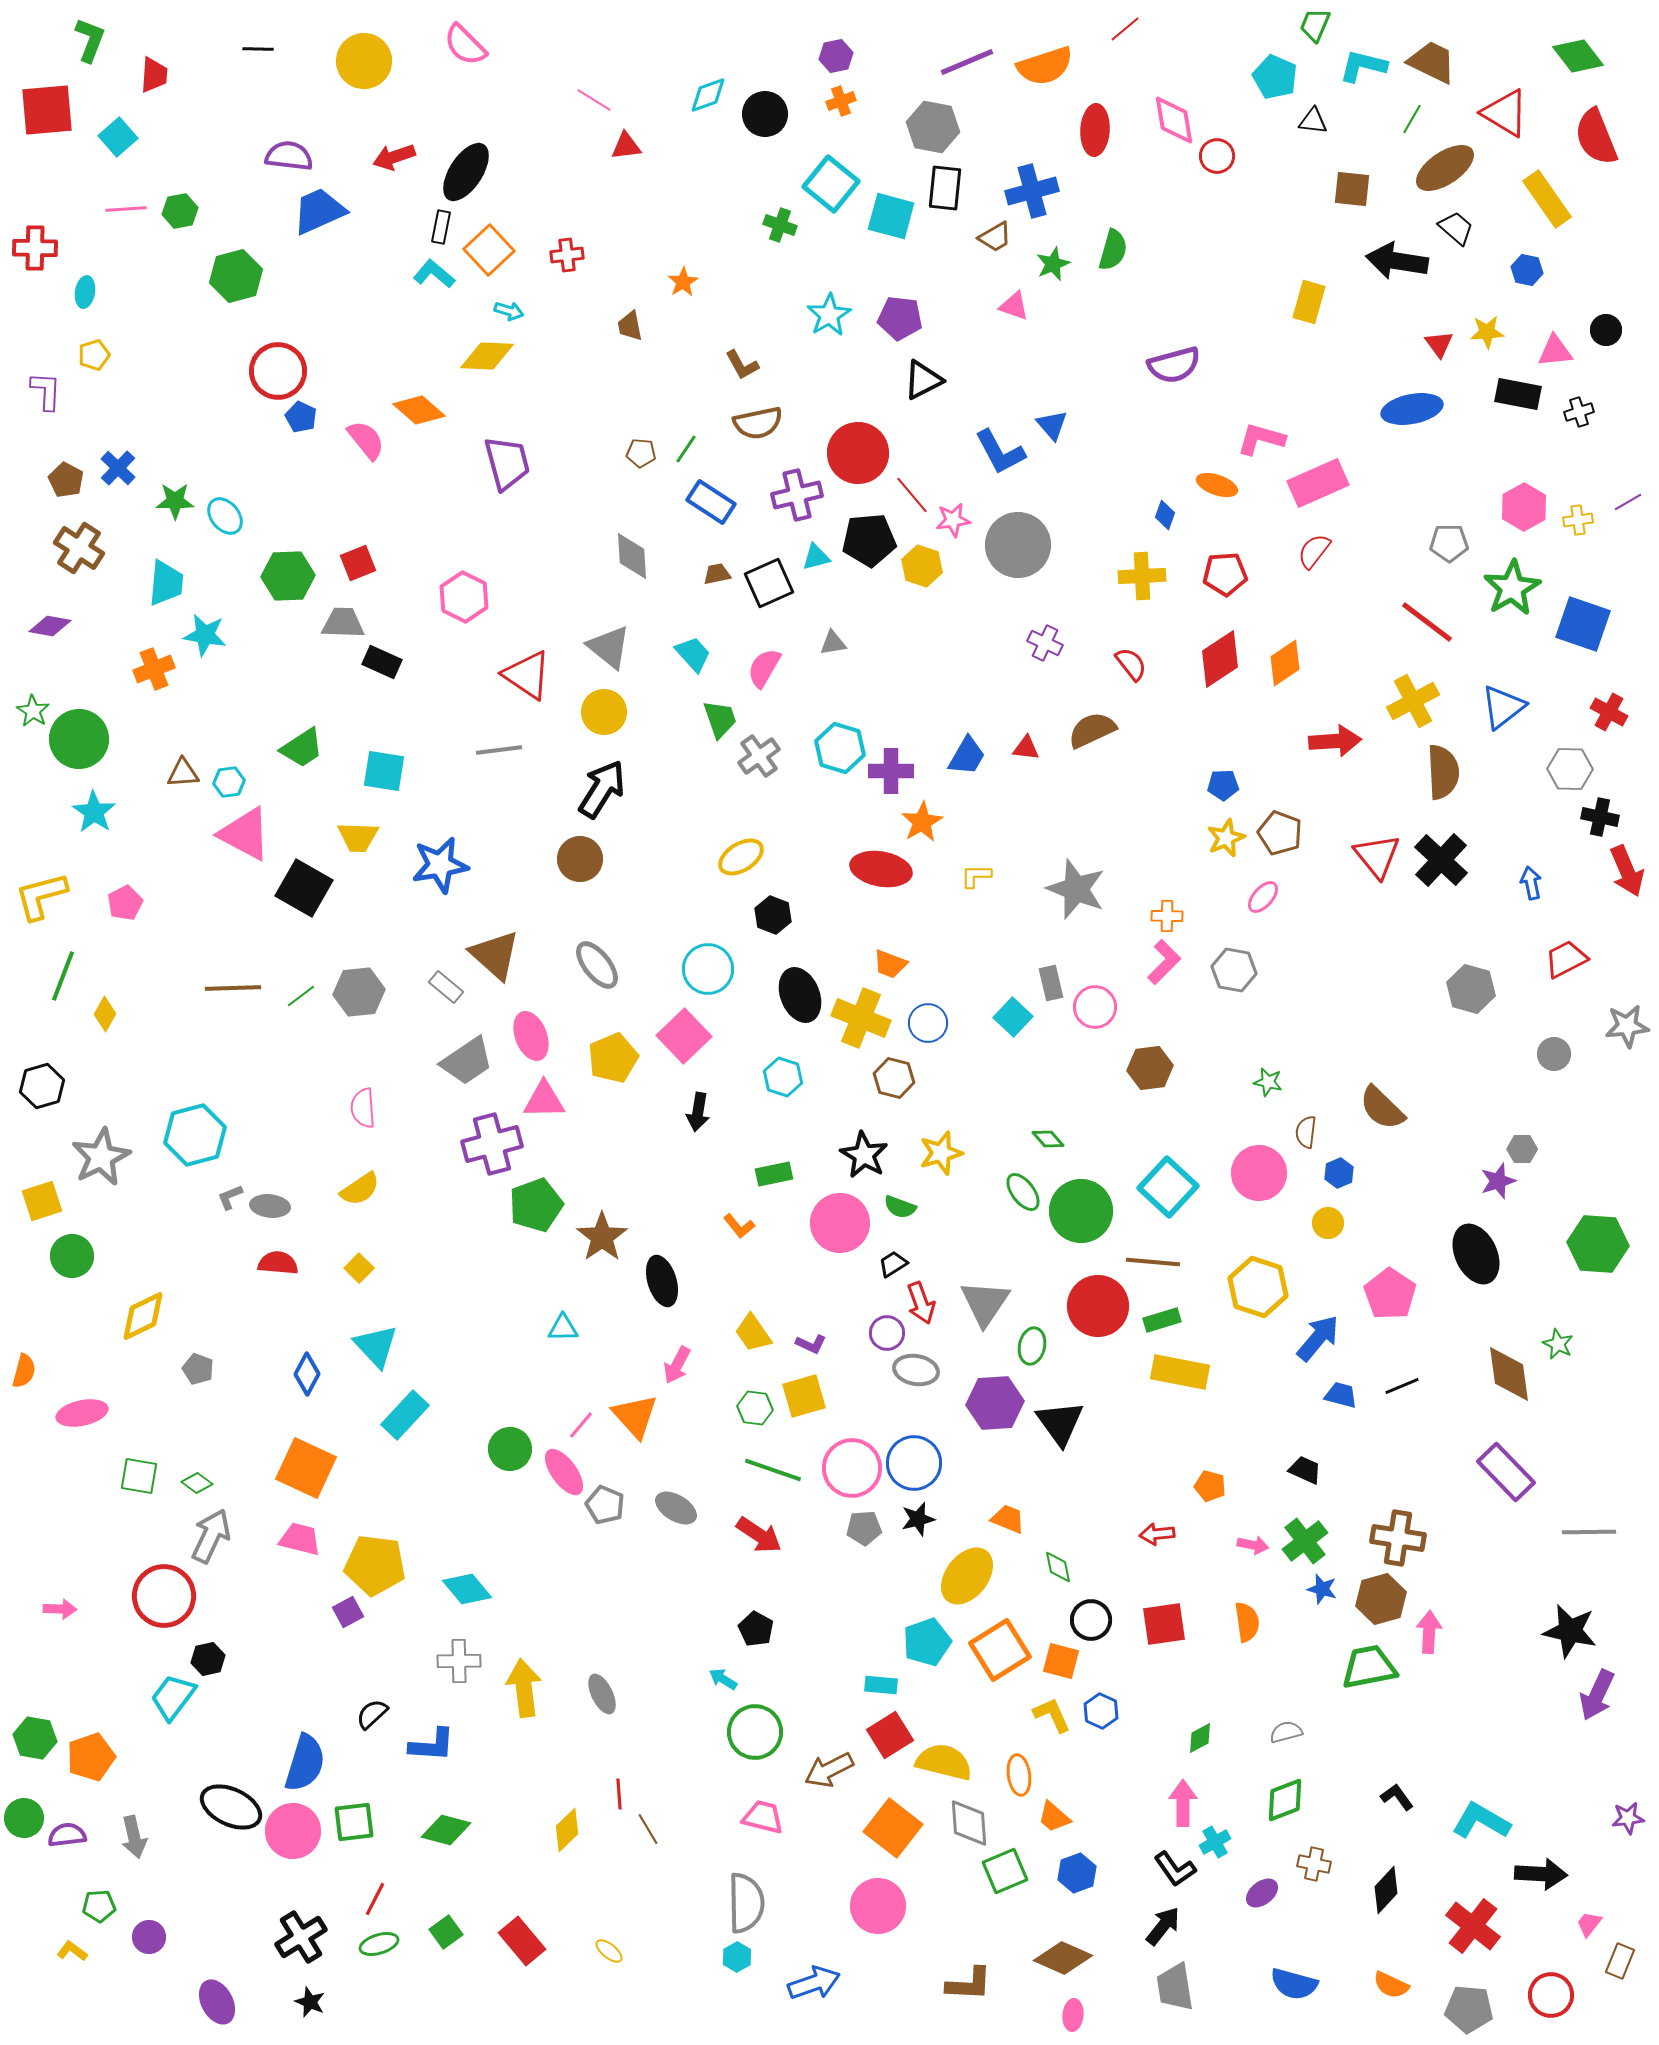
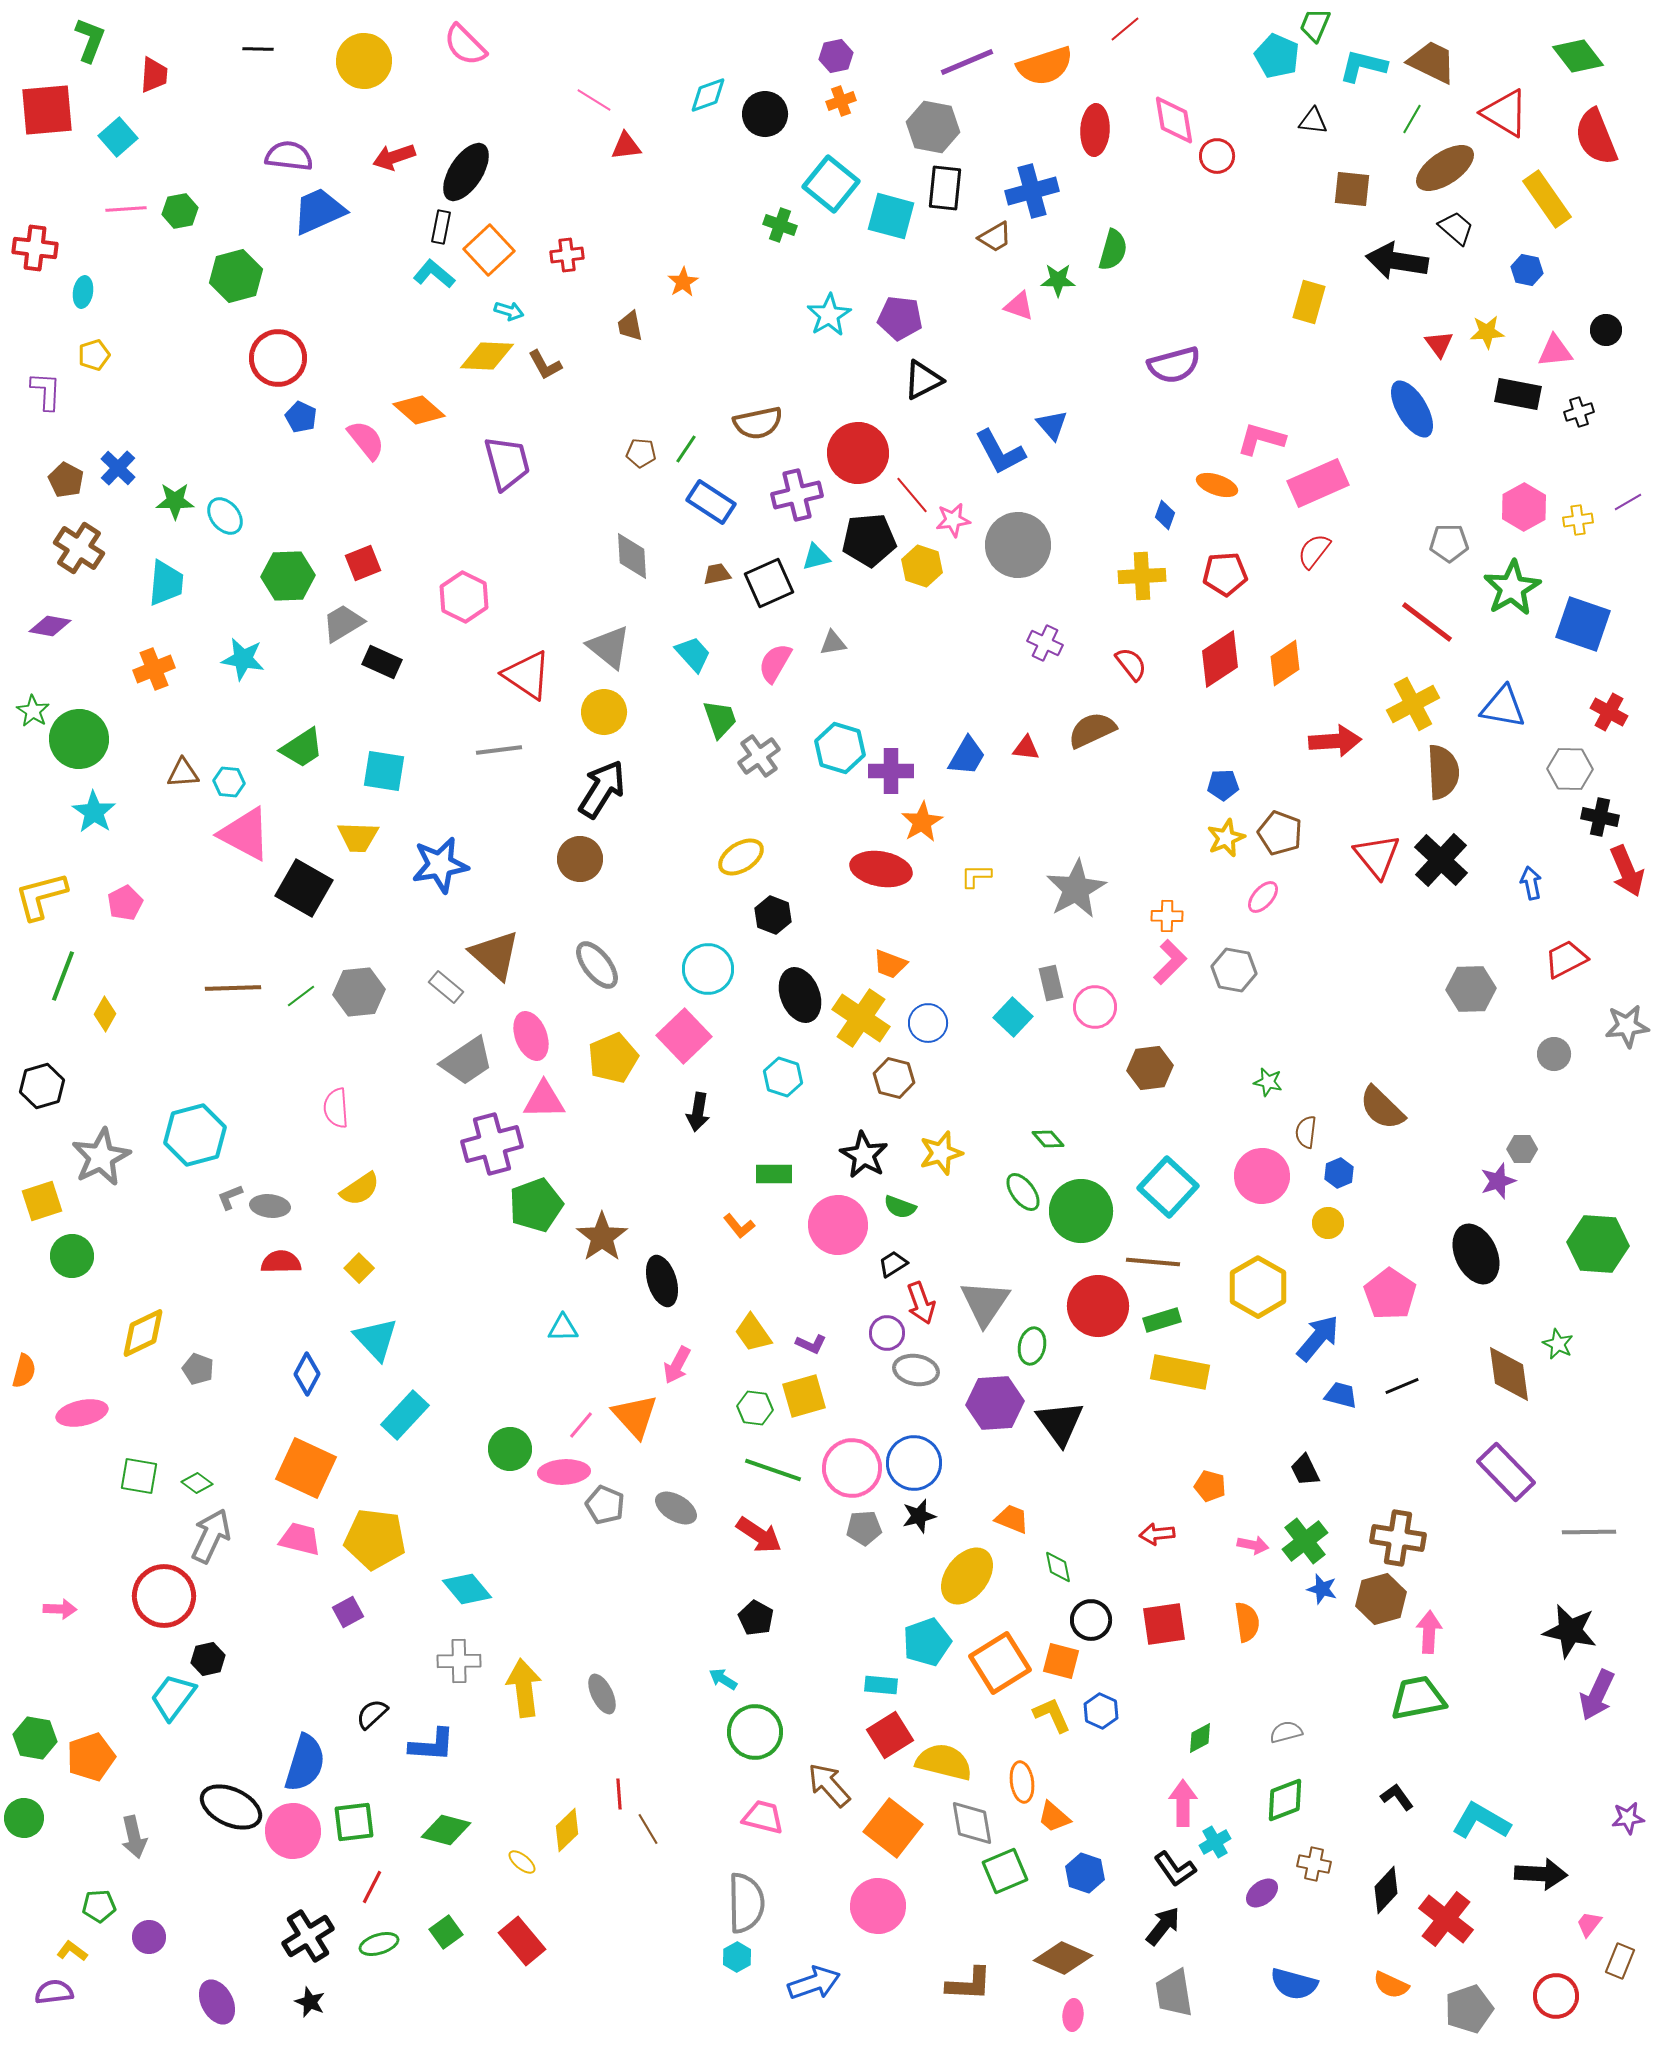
cyan pentagon at (1275, 77): moved 2 px right, 21 px up
red cross at (35, 248): rotated 6 degrees clockwise
green star at (1053, 264): moved 5 px right, 16 px down; rotated 24 degrees clockwise
cyan ellipse at (85, 292): moved 2 px left
pink triangle at (1014, 306): moved 5 px right
brown L-shape at (742, 365): moved 197 px left
red circle at (278, 371): moved 13 px up
blue ellipse at (1412, 409): rotated 70 degrees clockwise
red square at (358, 563): moved 5 px right
gray trapezoid at (343, 623): rotated 33 degrees counterclockwise
cyan star at (205, 635): moved 38 px right, 24 px down
pink semicircle at (764, 668): moved 11 px right, 5 px up
yellow cross at (1413, 701): moved 3 px down
blue triangle at (1503, 707): rotated 48 degrees clockwise
cyan hexagon at (229, 782): rotated 12 degrees clockwise
gray star at (1076, 889): rotated 22 degrees clockwise
pink L-shape at (1164, 962): moved 6 px right
gray hexagon at (1471, 989): rotated 18 degrees counterclockwise
yellow cross at (861, 1018): rotated 12 degrees clockwise
pink semicircle at (363, 1108): moved 27 px left
pink circle at (1259, 1173): moved 3 px right, 3 px down
green rectangle at (774, 1174): rotated 12 degrees clockwise
pink circle at (840, 1223): moved 2 px left, 2 px down
red semicircle at (278, 1263): moved 3 px right, 1 px up; rotated 6 degrees counterclockwise
yellow hexagon at (1258, 1287): rotated 12 degrees clockwise
yellow diamond at (143, 1316): moved 17 px down
cyan triangle at (376, 1346): moved 7 px up
black trapezoid at (1305, 1470): rotated 140 degrees counterclockwise
pink ellipse at (564, 1472): rotated 57 degrees counterclockwise
black star at (918, 1519): moved 1 px right, 3 px up
orange trapezoid at (1008, 1519): moved 4 px right
yellow pentagon at (375, 1565): moved 26 px up
black pentagon at (756, 1629): moved 11 px up
orange square at (1000, 1650): moved 13 px down
green trapezoid at (1369, 1667): moved 49 px right, 31 px down
brown arrow at (829, 1770): moved 15 px down; rotated 75 degrees clockwise
orange ellipse at (1019, 1775): moved 3 px right, 7 px down
gray diamond at (969, 1823): moved 3 px right; rotated 6 degrees counterclockwise
purple semicircle at (67, 1835): moved 13 px left, 157 px down
blue hexagon at (1077, 1873): moved 8 px right; rotated 21 degrees counterclockwise
red line at (375, 1899): moved 3 px left, 12 px up
red cross at (1473, 1926): moved 27 px left, 7 px up
black cross at (301, 1937): moved 7 px right, 1 px up
yellow ellipse at (609, 1951): moved 87 px left, 89 px up
gray trapezoid at (1175, 1987): moved 1 px left, 6 px down
red circle at (1551, 1995): moved 5 px right, 1 px down
gray pentagon at (1469, 2009): rotated 24 degrees counterclockwise
